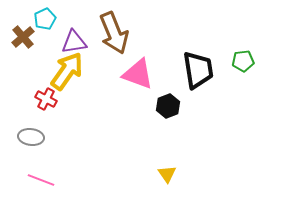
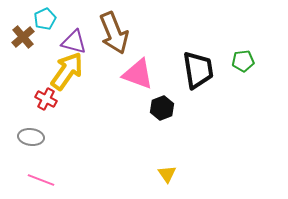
purple triangle: rotated 24 degrees clockwise
black hexagon: moved 6 px left, 2 px down
